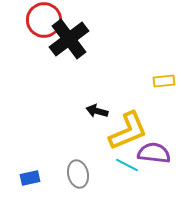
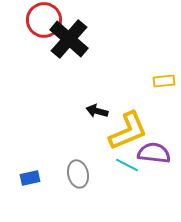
black cross: rotated 12 degrees counterclockwise
